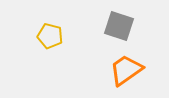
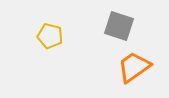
orange trapezoid: moved 8 px right, 3 px up
